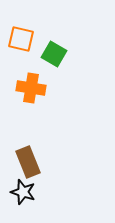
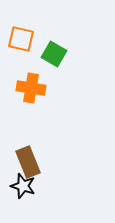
black star: moved 6 px up
